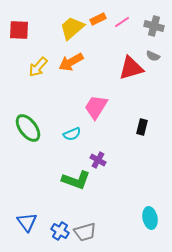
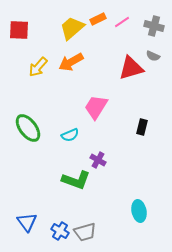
cyan semicircle: moved 2 px left, 1 px down
cyan ellipse: moved 11 px left, 7 px up
